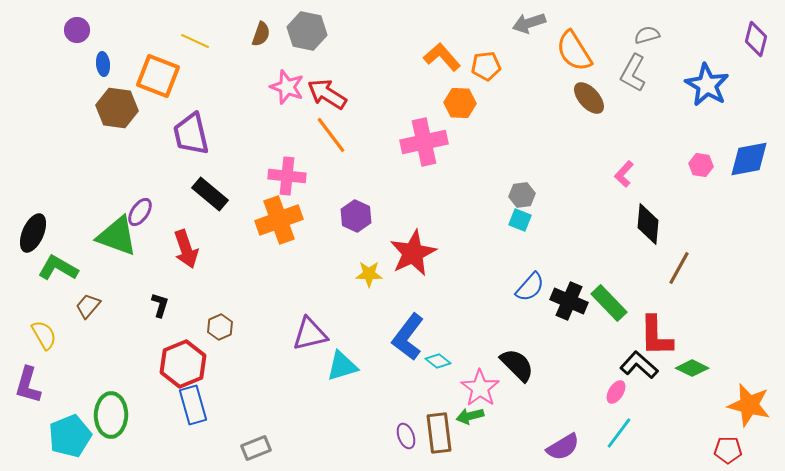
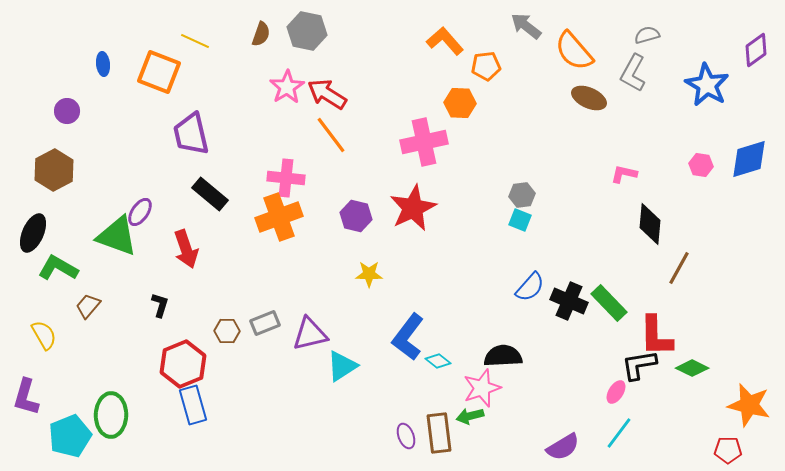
gray arrow at (529, 23): moved 3 px left, 3 px down; rotated 56 degrees clockwise
purple circle at (77, 30): moved 10 px left, 81 px down
purple diamond at (756, 39): moved 11 px down; rotated 40 degrees clockwise
orange semicircle at (574, 51): rotated 9 degrees counterclockwise
orange L-shape at (442, 57): moved 3 px right, 16 px up
orange square at (158, 76): moved 1 px right, 4 px up
pink star at (287, 87): rotated 20 degrees clockwise
brown ellipse at (589, 98): rotated 24 degrees counterclockwise
brown hexagon at (117, 108): moved 63 px left, 62 px down; rotated 24 degrees clockwise
blue diamond at (749, 159): rotated 6 degrees counterclockwise
pink L-shape at (624, 174): rotated 60 degrees clockwise
pink cross at (287, 176): moved 1 px left, 2 px down
purple hexagon at (356, 216): rotated 12 degrees counterclockwise
orange cross at (279, 220): moved 3 px up
black diamond at (648, 224): moved 2 px right
red star at (413, 253): moved 45 px up
brown hexagon at (220, 327): moved 7 px right, 4 px down; rotated 25 degrees clockwise
black semicircle at (517, 365): moved 14 px left, 9 px up; rotated 48 degrees counterclockwise
black L-shape at (639, 365): rotated 51 degrees counterclockwise
cyan triangle at (342, 366): rotated 16 degrees counterclockwise
purple L-shape at (28, 385): moved 2 px left, 12 px down
pink star at (480, 388): moved 2 px right; rotated 18 degrees clockwise
gray rectangle at (256, 448): moved 9 px right, 125 px up
